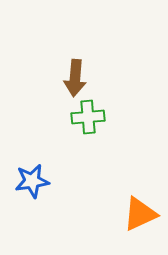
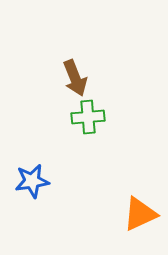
brown arrow: rotated 27 degrees counterclockwise
